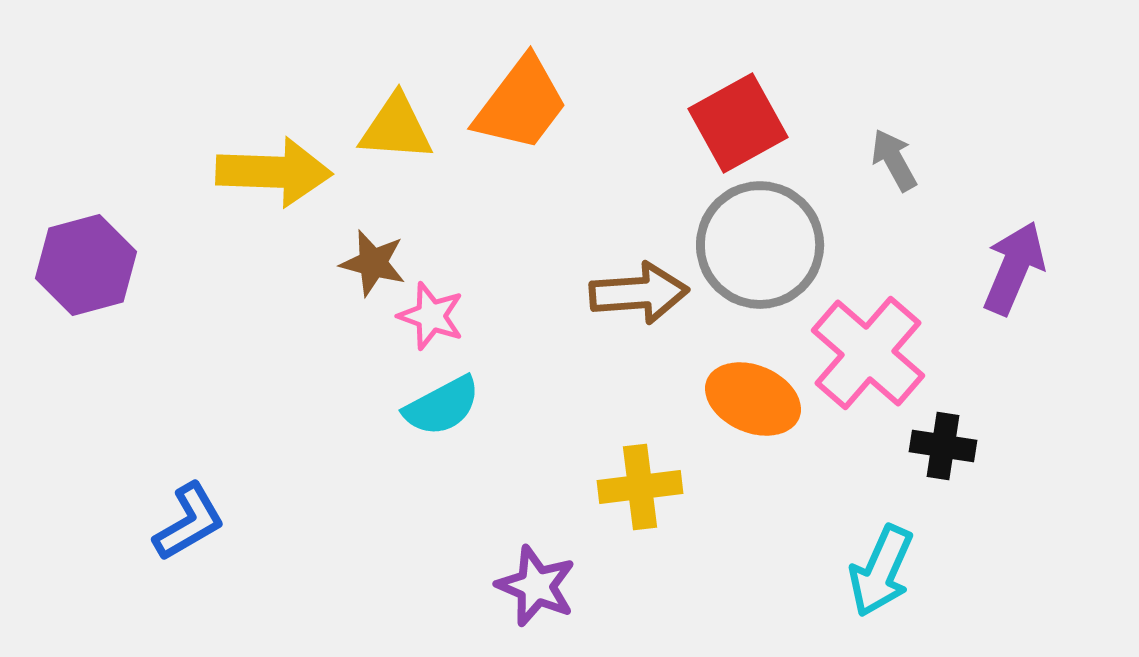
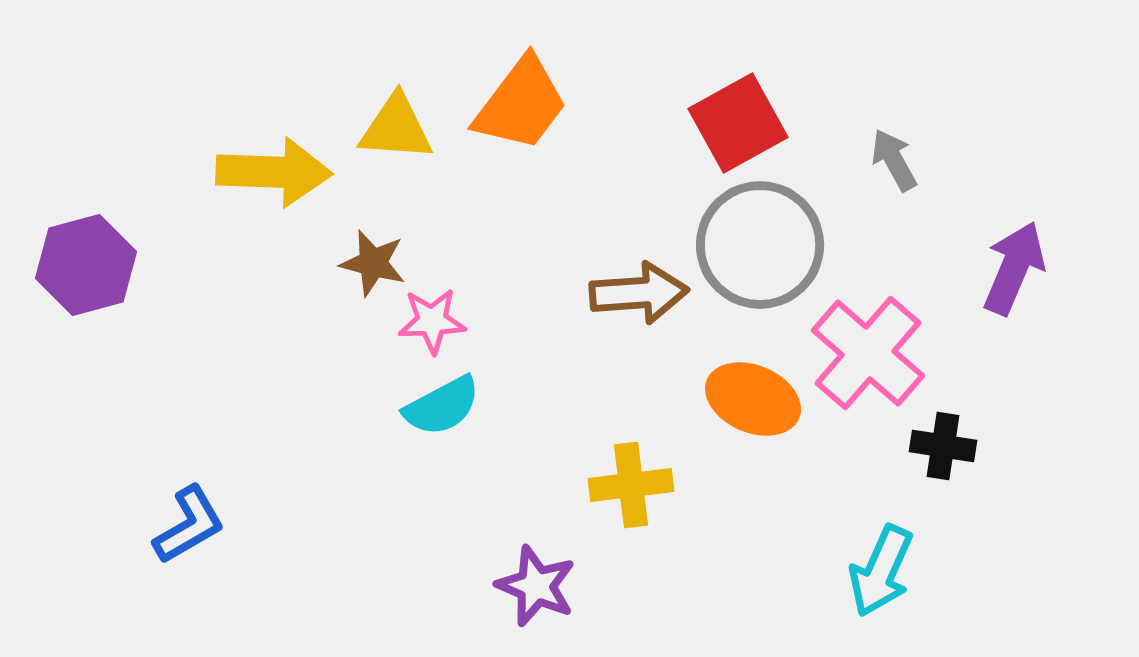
pink star: moved 1 px right, 5 px down; rotated 22 degrees counterclockwise
yellow cross: moved 9 px left, 2 px up
blue L-shape: moved 3 px down
